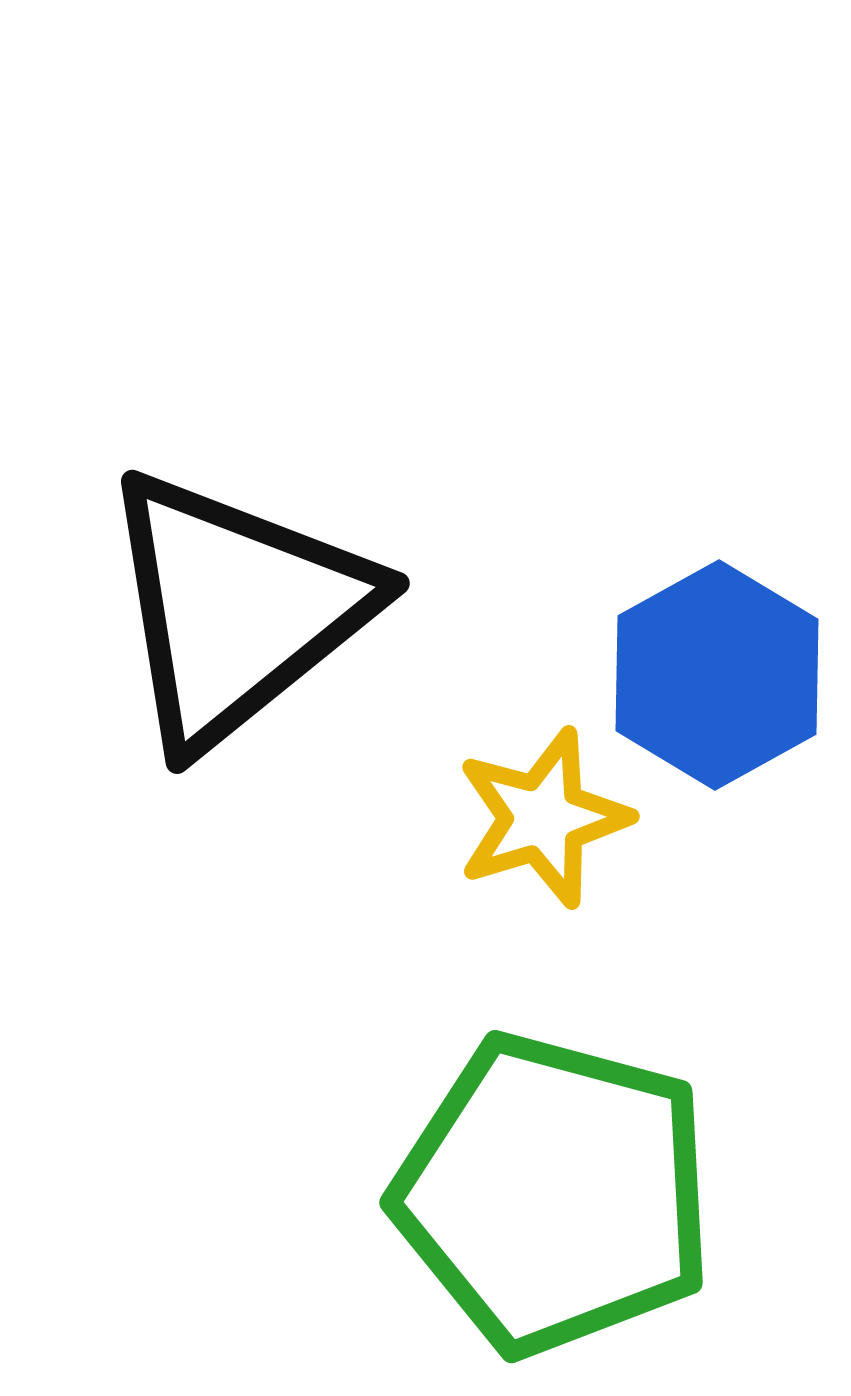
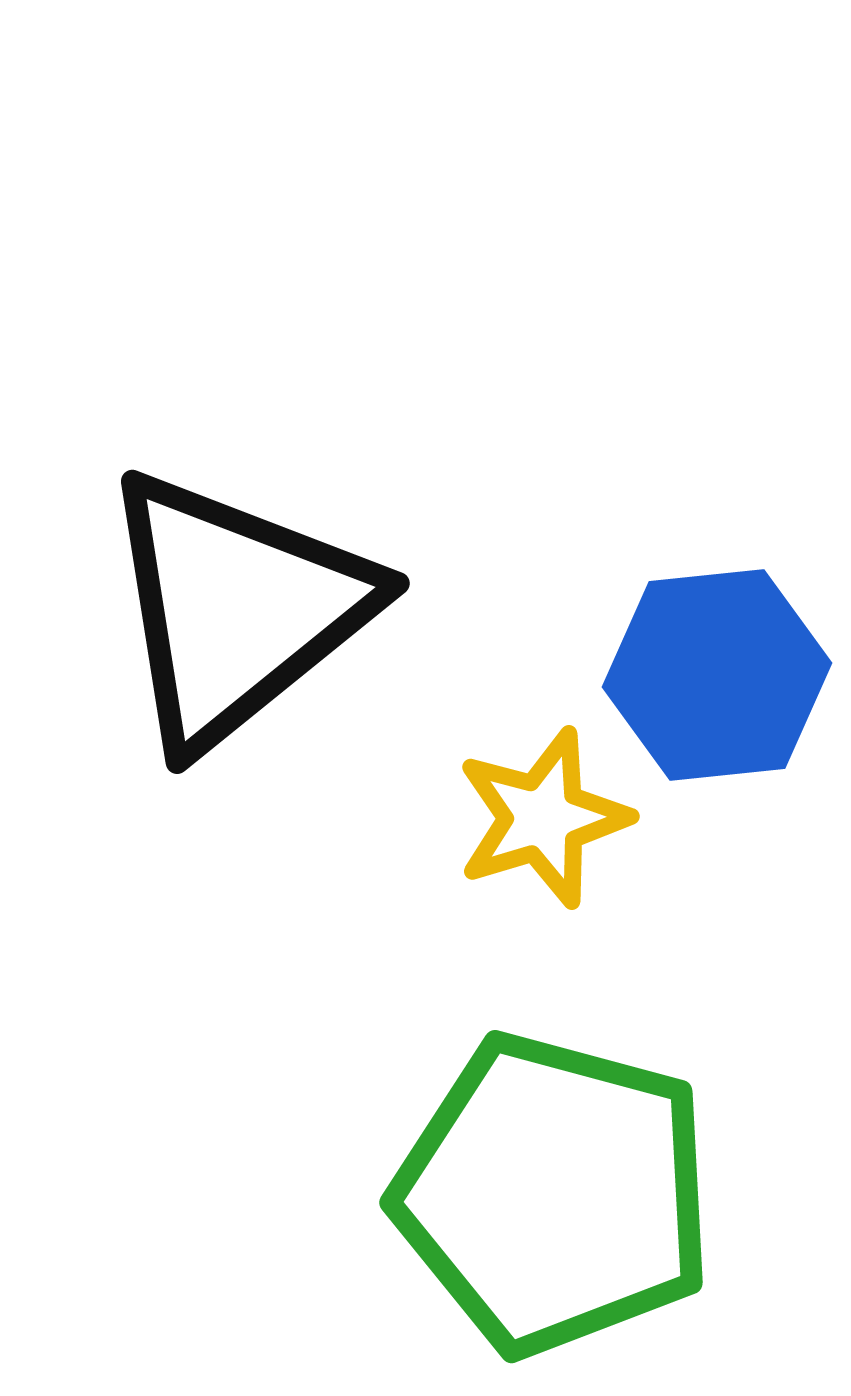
blue hexagon: rotated 23 degrees clockwise
